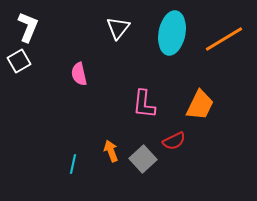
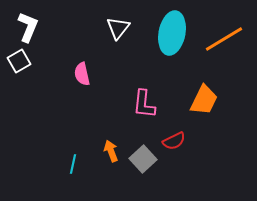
pink semicircle: moved 3 px right
orange trapezoid: moved 4 px right, 5 px up
